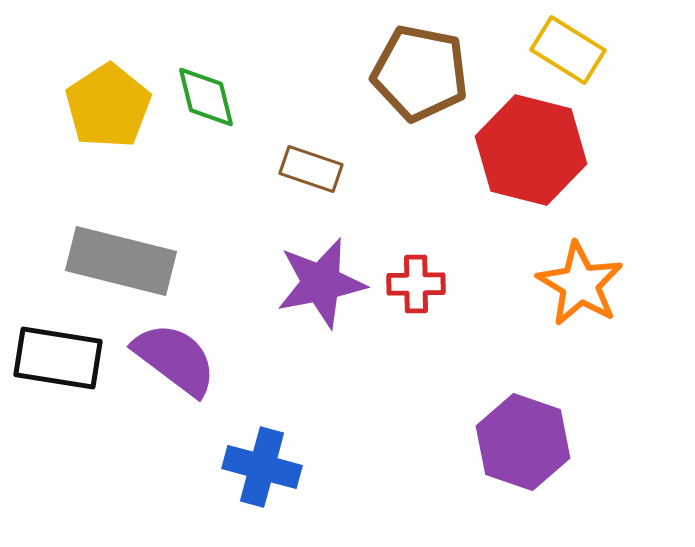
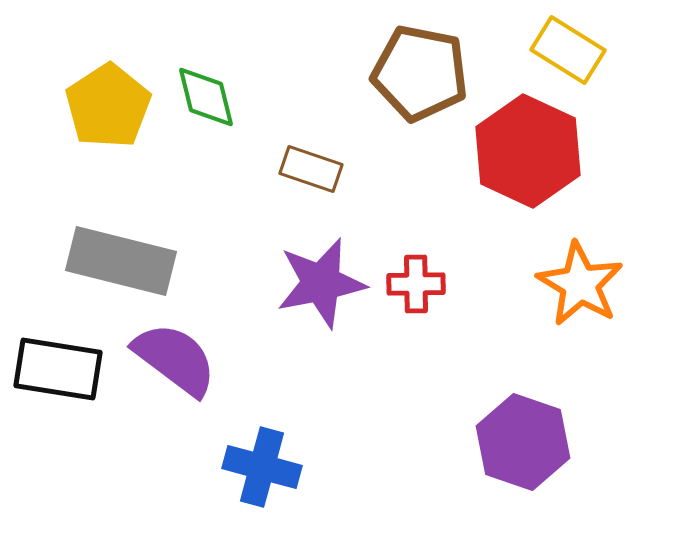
red hexagon: moved 3 px left, 1 px down; rotated 11 degrees clockwise
black rectangle: moved 11 px down
